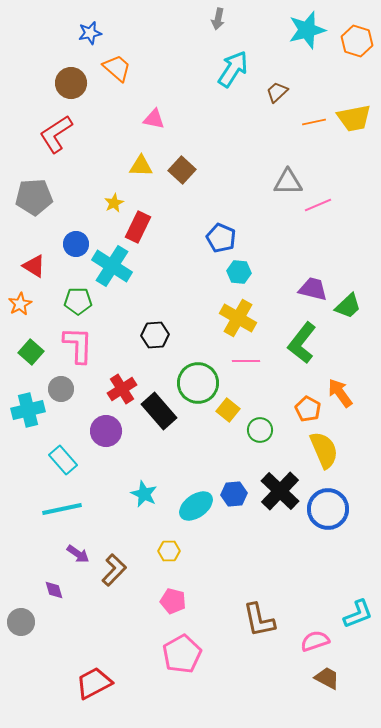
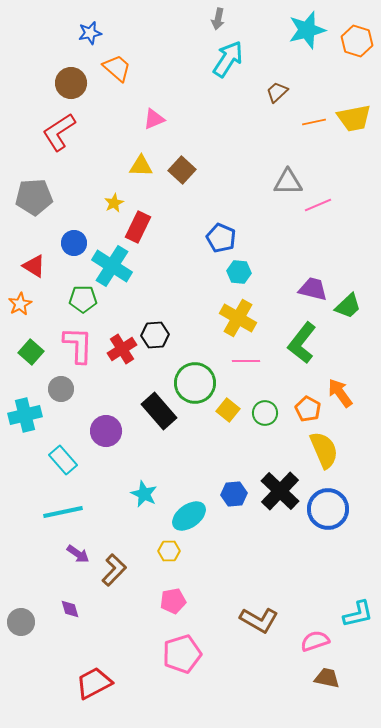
cyan arrow at (233, 69): moved 5 px left, 10 px up
pink triangle at (154, 119): rotated 35 degrees counterclockwise
red L-shape at (56, 134): moved 3 px right, 2 px up
blue circle at (76, 244): moved 2 px left, 1 px up
green pentagon at (78, 301): moved 5 px right, 2 px up
green circle at (198, 383): moved 3 px left
red cross at (122, 389): moved 40 px up
cyan cross at (28, 410): moved 3 px left, 5 px down
green circle at (260, 430): moved 5 px right, 17 px up
cyan ellipse at (196, 506): moved 7 px left, 10 px down
cyan line at (62, 509): moved 1 px right, 3 px down
purple diamond at (54, 590): moved 16 px right, 19 px down
pink pentagon at (173, 601): rotated 25 degrees counterclockwise
cyan L-shape at (358, 614): rotated 8 degrees clockwise
brown L-shape at (259, 620): rotated 48 degrees counterclockwise
pink pentagon at (182, 654): rotated 12 degrees clockwise
brown trapezoid at (327, 678): rotated 16 degrees counterclockwise
